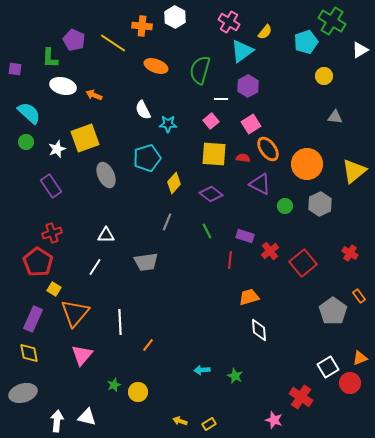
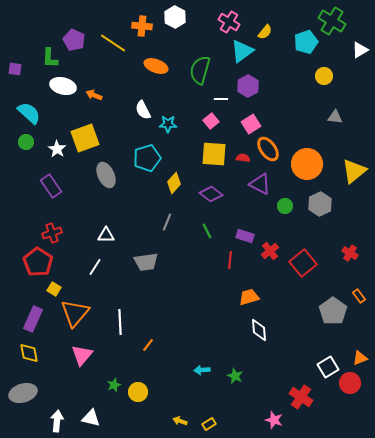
white star at (57, 149): rotated 18 degrees counterclockwise
white triangle at (87, 417): moved 4 px right, 1 px down
